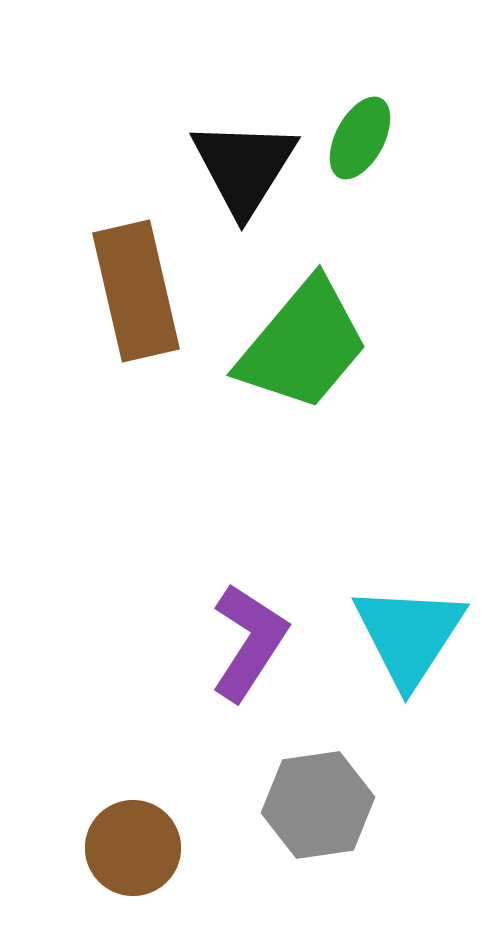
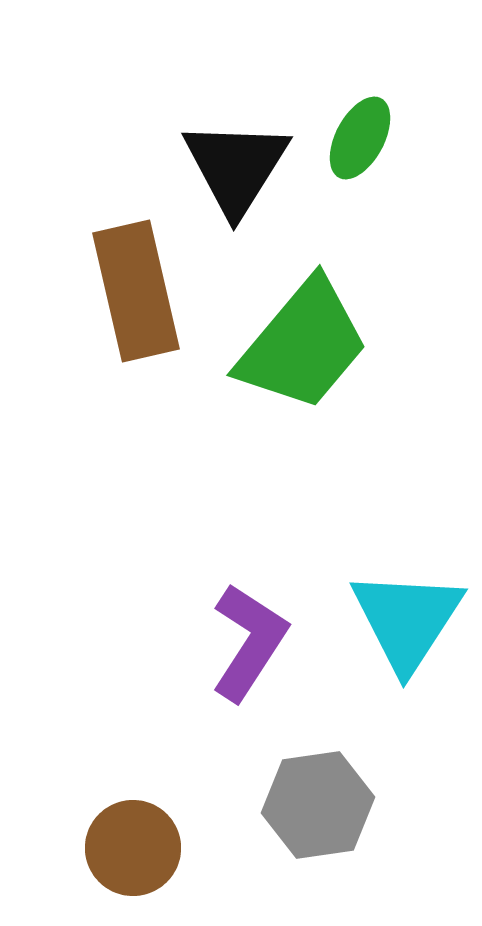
black triangle: moved 8 px left
cyan triangle: moved 2 px left, 15 px up
